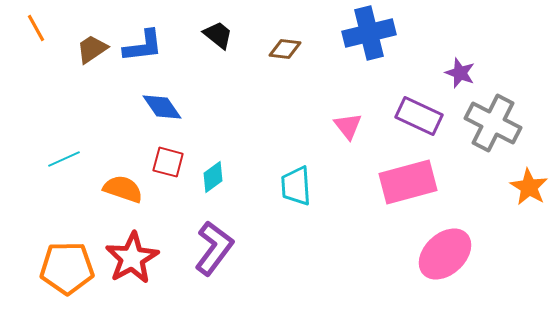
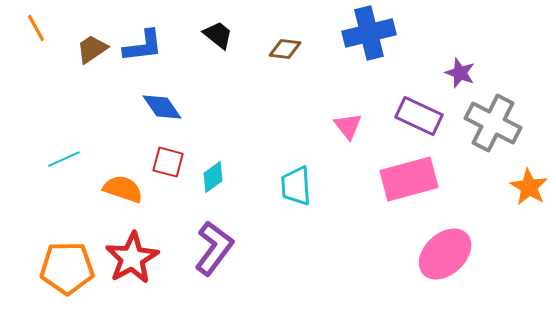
pink rectangle: moved 1 px right, 3 px up
